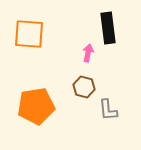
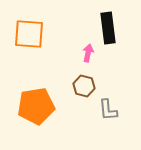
brown hexagon: moved 1 px up
